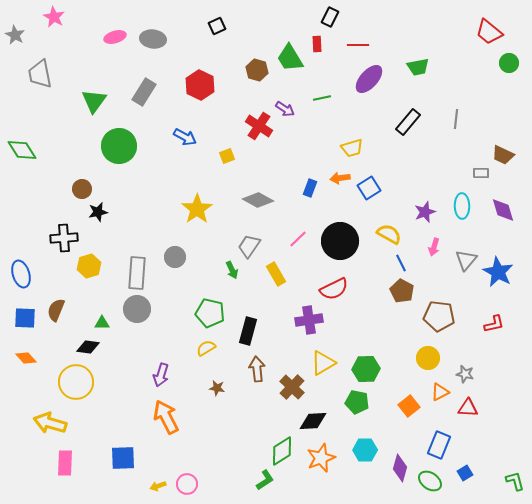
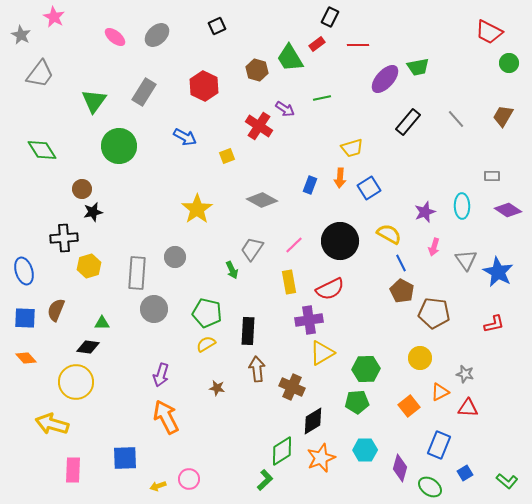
red trapezoid at (489, 32): rotated 12 degrees counterclockwise
gray star at (15, 35): moved 6 px right
pink ellipse at (115, 37): rotated 55 degrees clockwise
gray ellipse at (153, 39): moved 4 px right, 4 px up; rotated 50 degrees counterclockwise
red rectangle at (317, 44): rotated 56 degrees clockwise
gray trapezoid at (40, 74): rotated 132 degrees counterclockwise
purple ellipse at (369, 79): moved 16 px right
red hexagon at (200, 85): moved 4 px right, 1 px down
gray line at (456, 119): rotated 48 degrees counterclockwise
green diamond at (22, 150): moved 20 px right
brown trapezoid at (503, 155): moved 39 px up; rotated 95 degrees clockwise
gray rectangle at (481, 173): moved 11 px right, 3 px down
orange arrow at (340, 178): rotated 78 degrees counterclockwise
blue rectangle at (310, 188): moved 3 px up
gray diamond at (258, 200): moved 4 px right
purple diamond at (503, 210): moved 5 px right; rotated 40 degrees counterclockwise
black star at (98, 212): moved 5 px left
pink line at (298, 239): moved 4 px left, 6 px down
gray trapezoid at (249, 246): moved 3 px right, 3 px down
gray triangle at (466, 260): rotated 15 degrees counterclockwise
blue ellipse at (21, 274): moved 3 px right, 3 px up
yellow rectangle at (276, 274): moved 13 px right, 8 px down; rotated 20 degrees clockwise
red semicircle at (334, 289): moved 4 px left
gray circle at (137, 309): moved 17 px right
green pentagon at (210, 313): moved 3 px left
brown pentagon at (439, 316): moved 5 px left, 3 px up
black rectangle at (248, 331): rotated 12 degrees counterclockwise
yellow semicircle at (206, 348): moved 4 px up
yellow circle at (428, 358): moved 8 px left
yellow triangle at (323, 363): moved 1 px left, 10 px up
brown cross at (292, 387): rotated 20 degrees counterclockwise
green pentagon at (357, 402): rotated 15 degrees counterclockwise
black diamond at (313, 421): rotated 28 degrees counterclockwise
yellow arrow at (50, 423): moved 2 px right, 1 px down
blue square at (123, 458): moved 2 px right
pink rectangle at (65, 463): moved 8 px right, 7 px down
green L-shape at (265, 480): rotated 10 degrees counterclockwise
green ellipse at (430, 481): moved 6 px down
green L-shape at (515, 481): moved 8 px left; rotated 145 degrees clockwise
pink circle at (187, 484): moved 2 px right, 5 px up
